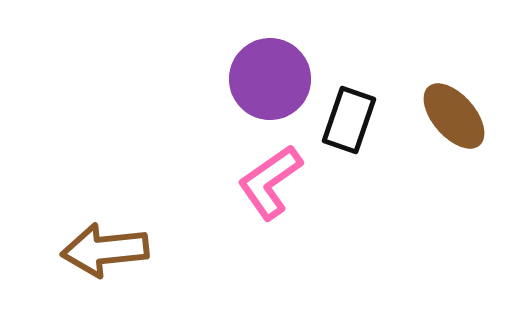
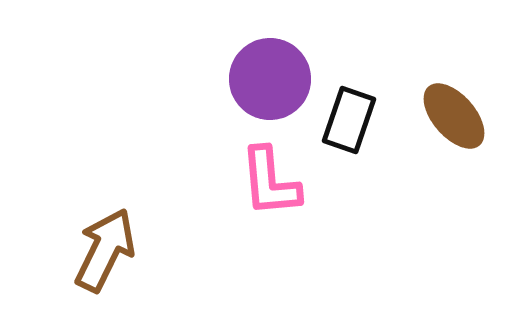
pink L-shape: rotated 60 degrees counterclockwise
brown arrow: rotated 122 degrees clockwise
